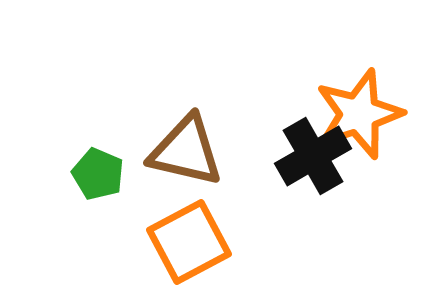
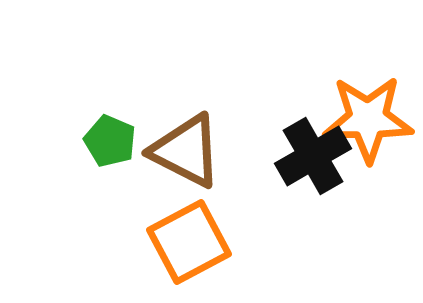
orange star: moved 9 px right, 5 px down; rotated 18 degrees clockwise
brown triangle: rotated 14 degrees clockwise
green pentagon: moved 12 px right, 33 px up
